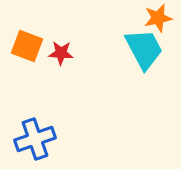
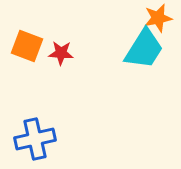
cyan trapezoid: rotated 60 degrees clockwise
blue cross: rotated 6 degrees clockwise
